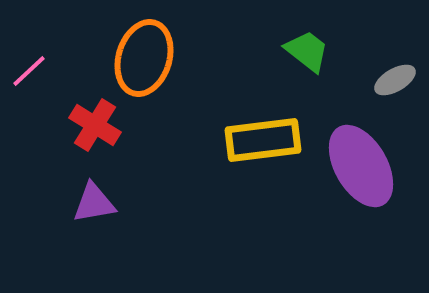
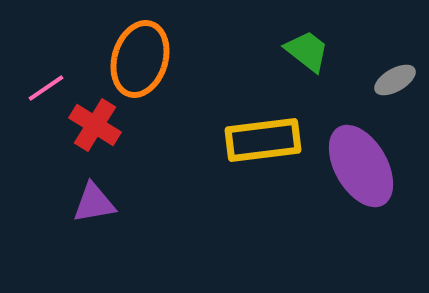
orange ellipse: moved 4 px left, 1 px down
pink line: moved 17 px right, 17 px down; rotated 9 degrees clockwise
